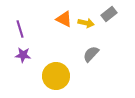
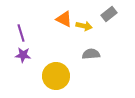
yellow arrow: moved 2 px left, 3 px down
purple line: moved 1 px right, 4 px down
gray semicircle: rotated 42 degrees clockwise
